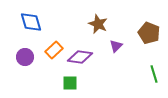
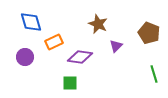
orange rectangle: moved 8 px up; rotated 18 degrees clockwise
